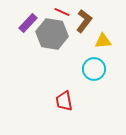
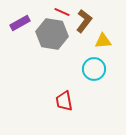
purple rectangle: moved 8 px left; rotated 18 degrees clockwise
